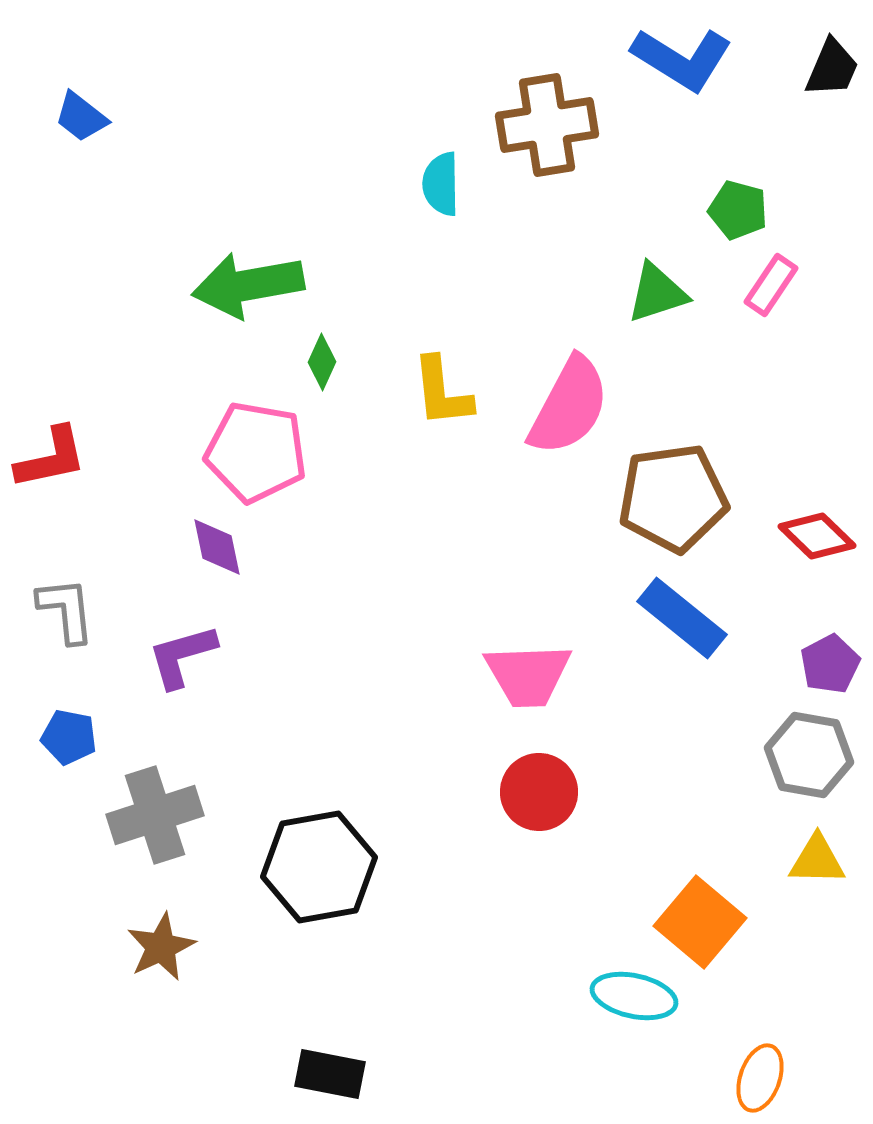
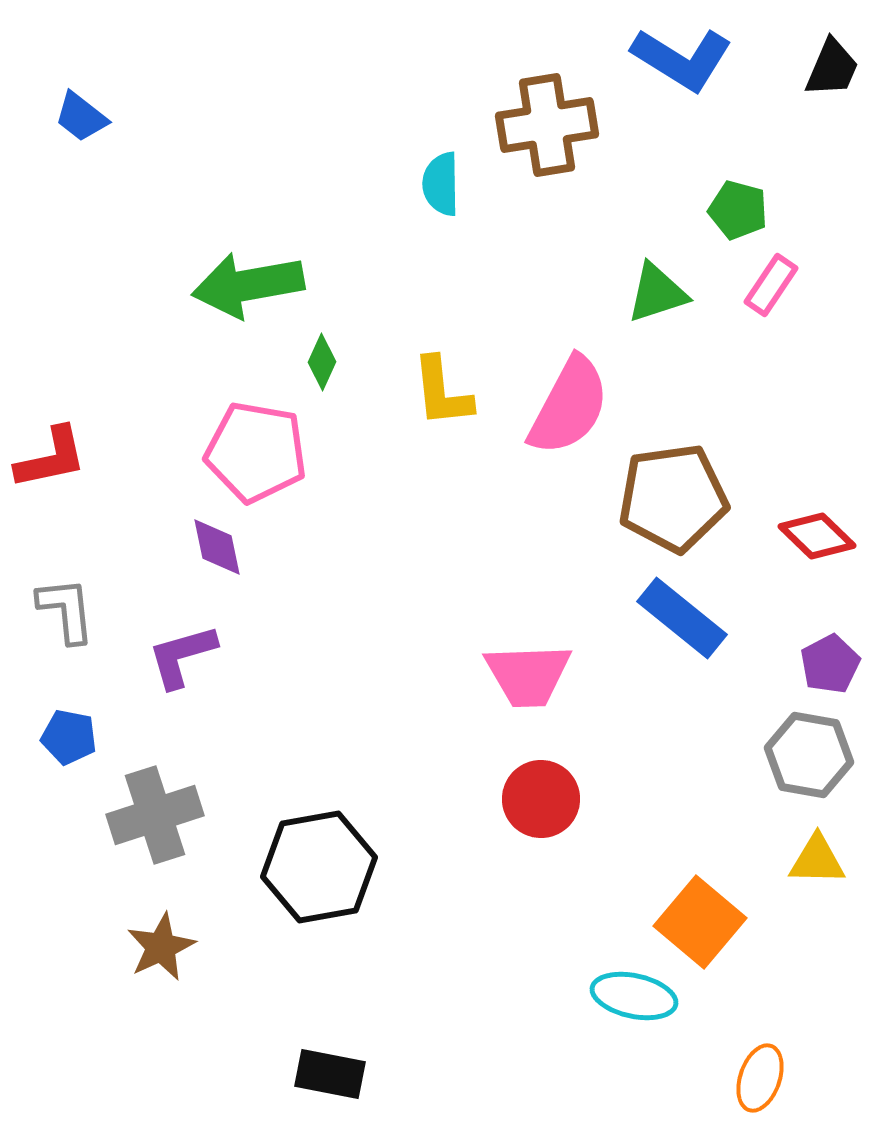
red circle: moved 2 px right, 7 px down
